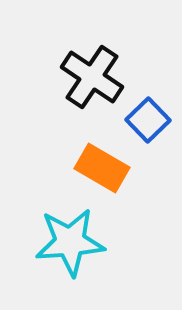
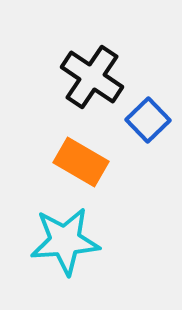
orange rectangle: moved 21 px left, 6 px up
cyan star: moved 5 px left, 1 px up
